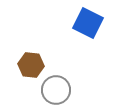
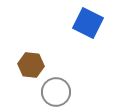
gray circle: moved 2 px down
